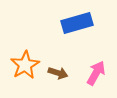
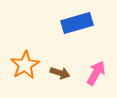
brown arrow: moved 2 px right
